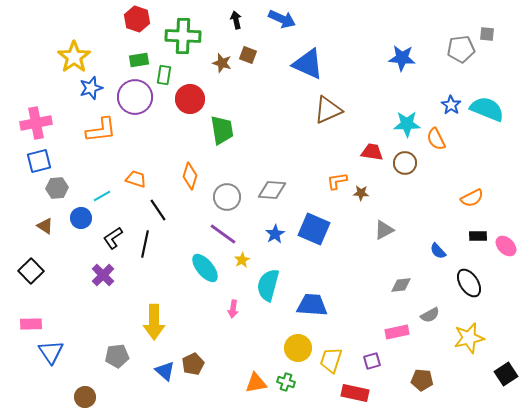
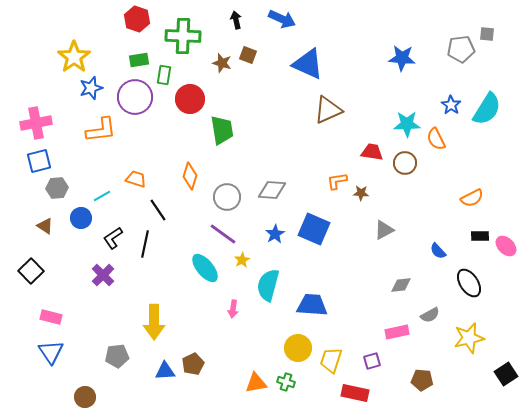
cyan semicircle at (487, 109): rotated 100 degrees clockwise
black rectangle at (478, 236): moved 2 px right
pink rectangle at (31, 324): moved 20 px right, 7 px up; rotated 15 degrees clockwise
blue triangle at (165, 371): rotated 45 degrees counterclockwise
